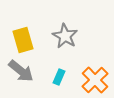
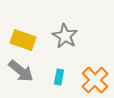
yellow rectangle: rotated 55 degrees counterclockwise
cyan rectangle: rotated 14 degrees counterclockwise
